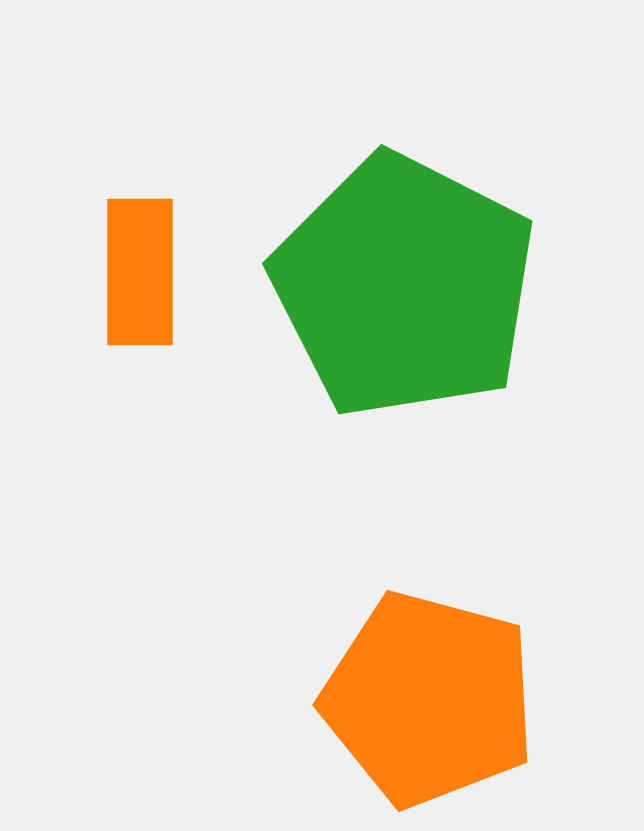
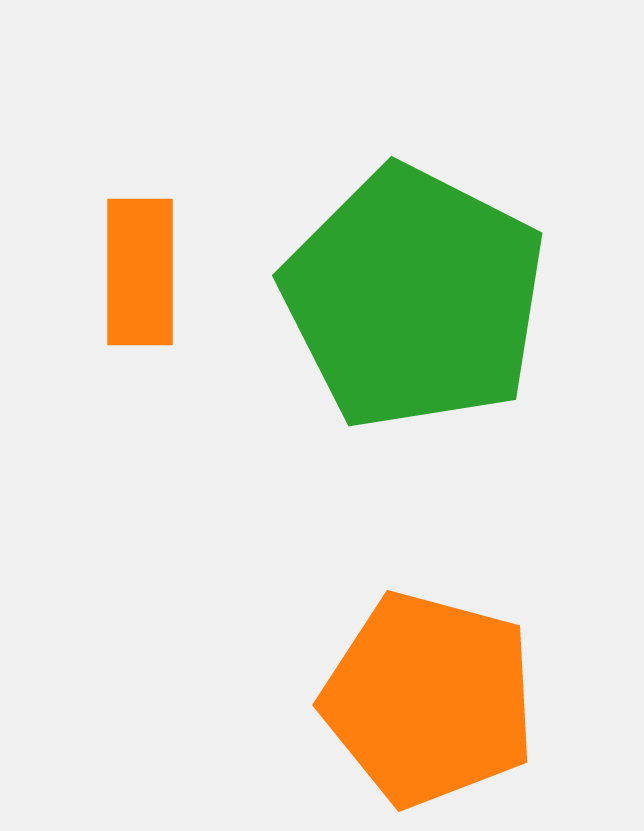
green pentagon: moved 10 px right, 12 px down
